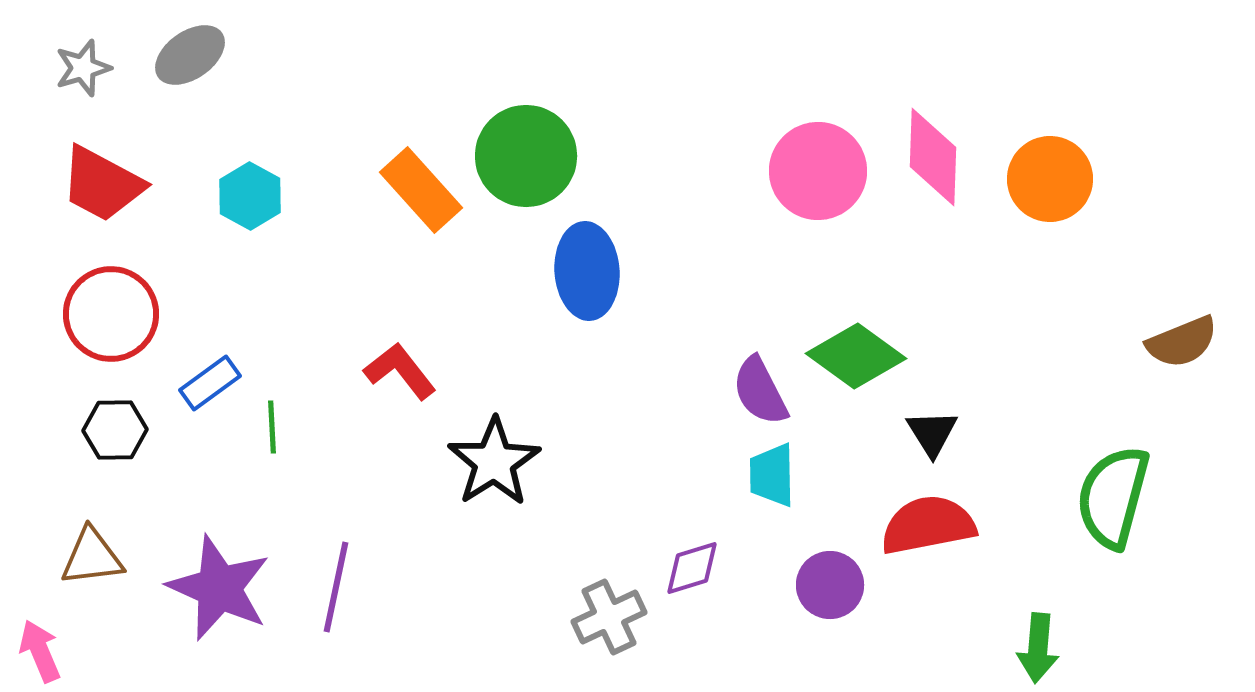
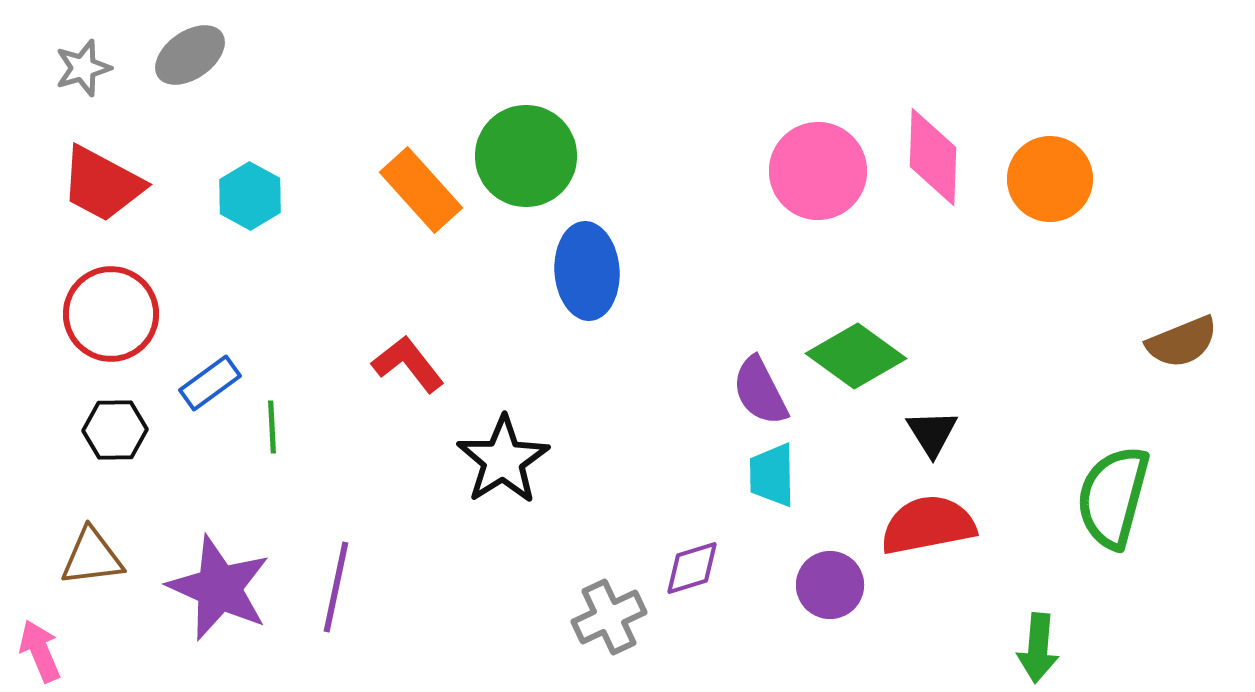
red L-shape: moved 8 px right, 7 px up
black star: moved 9 px right, 2 px up
